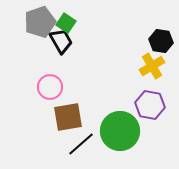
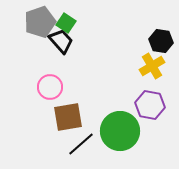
black trapezoid: rotated 12 degrees counterclockwise
